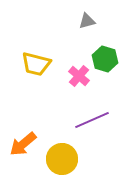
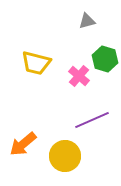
yellow trapezoid: moved 1 px up
yellow circle: moved 3 px right, 3 px up
